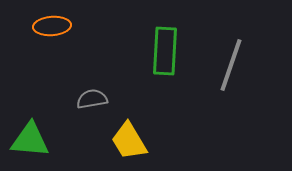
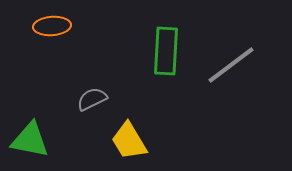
green rectangle: moved 1 px right
gray line: rotated 34 degrees clockwise
gray semicircle: rotated 16 degrees counterclockwise
green triangle: rotated 6 degrees clockwise
